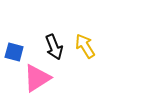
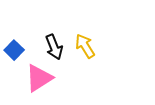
blue square: moved 2 px up; rotated 30 degrees clockwise
pink triangle: moved 2 px right
